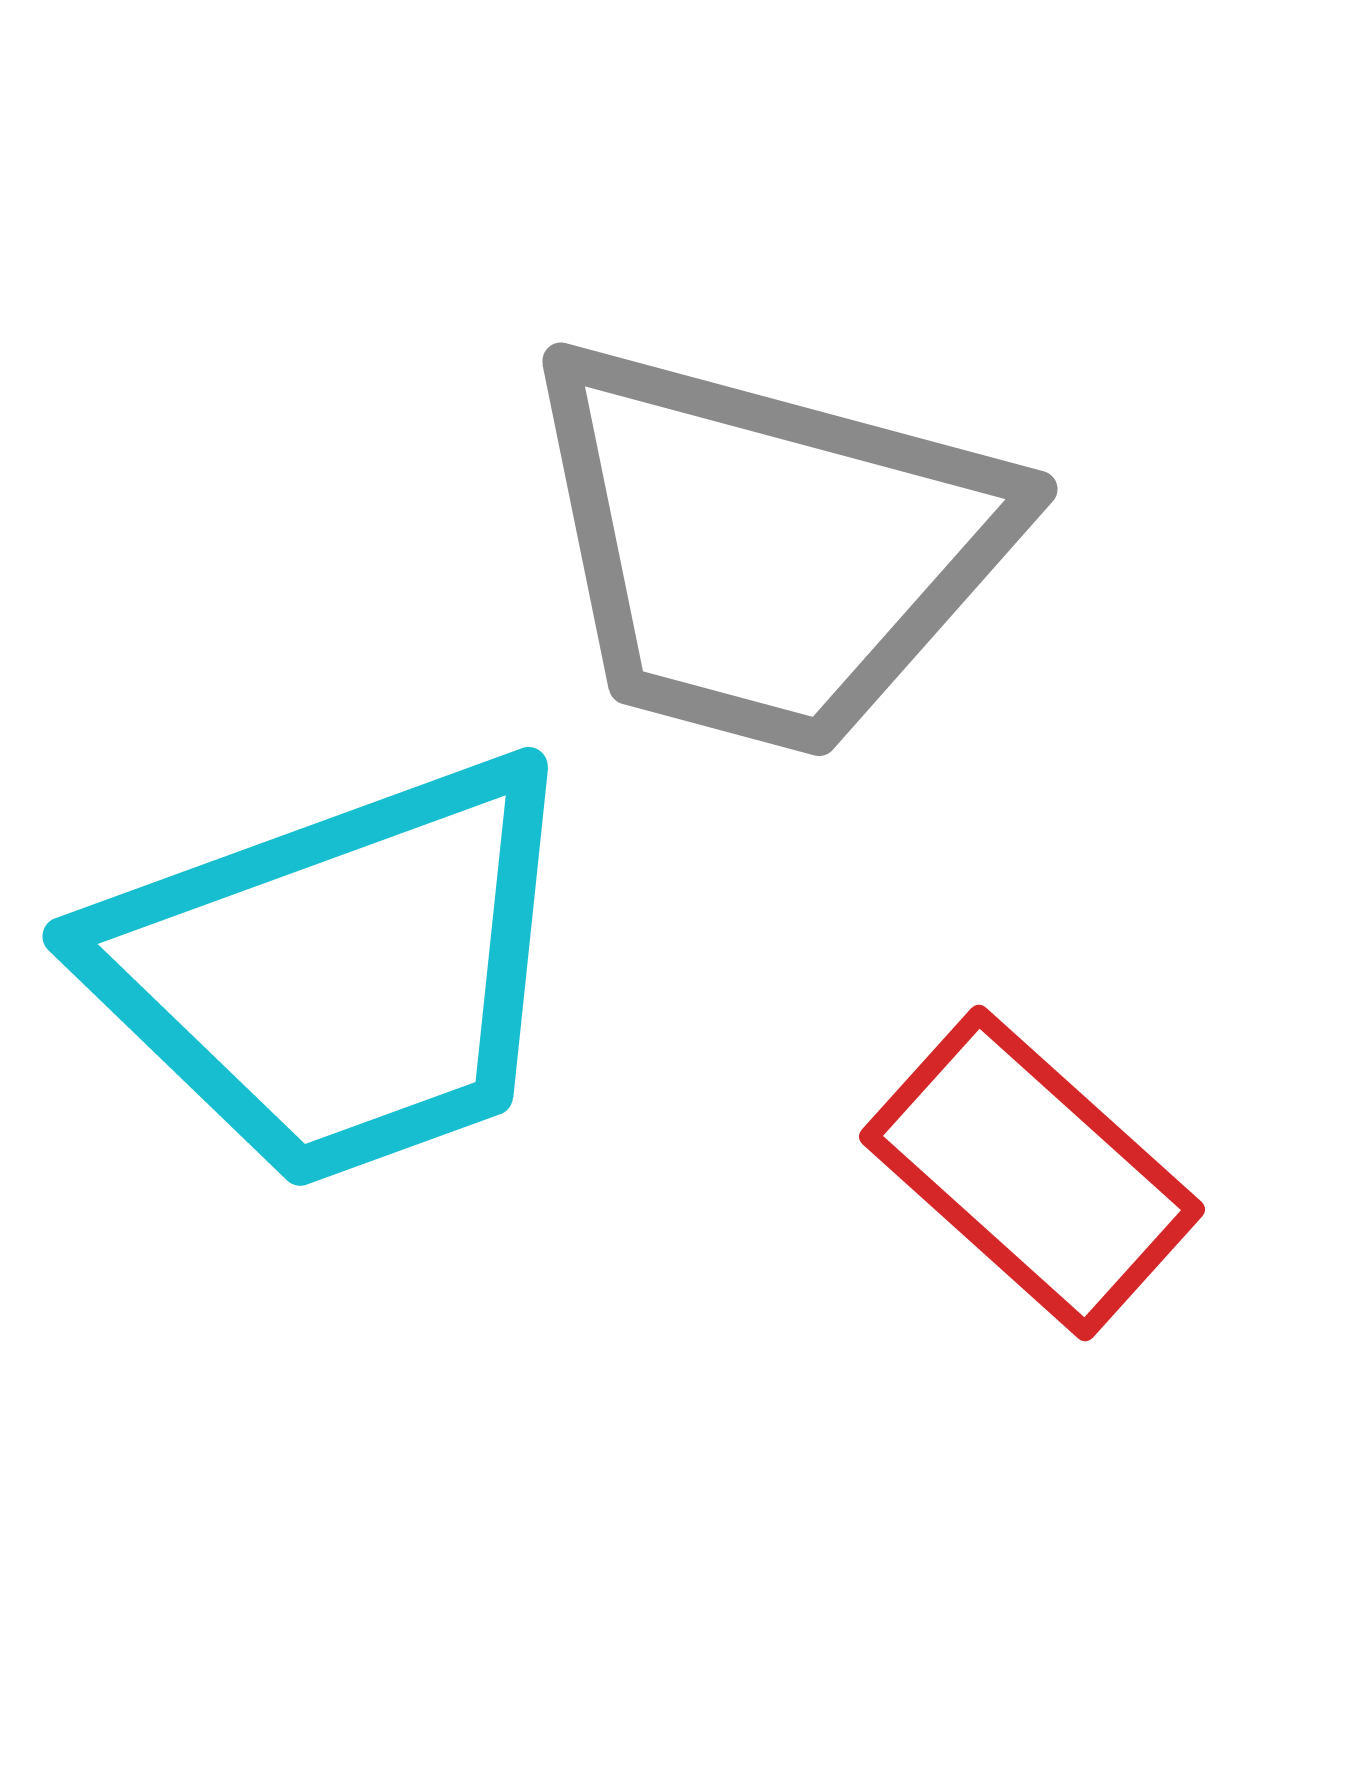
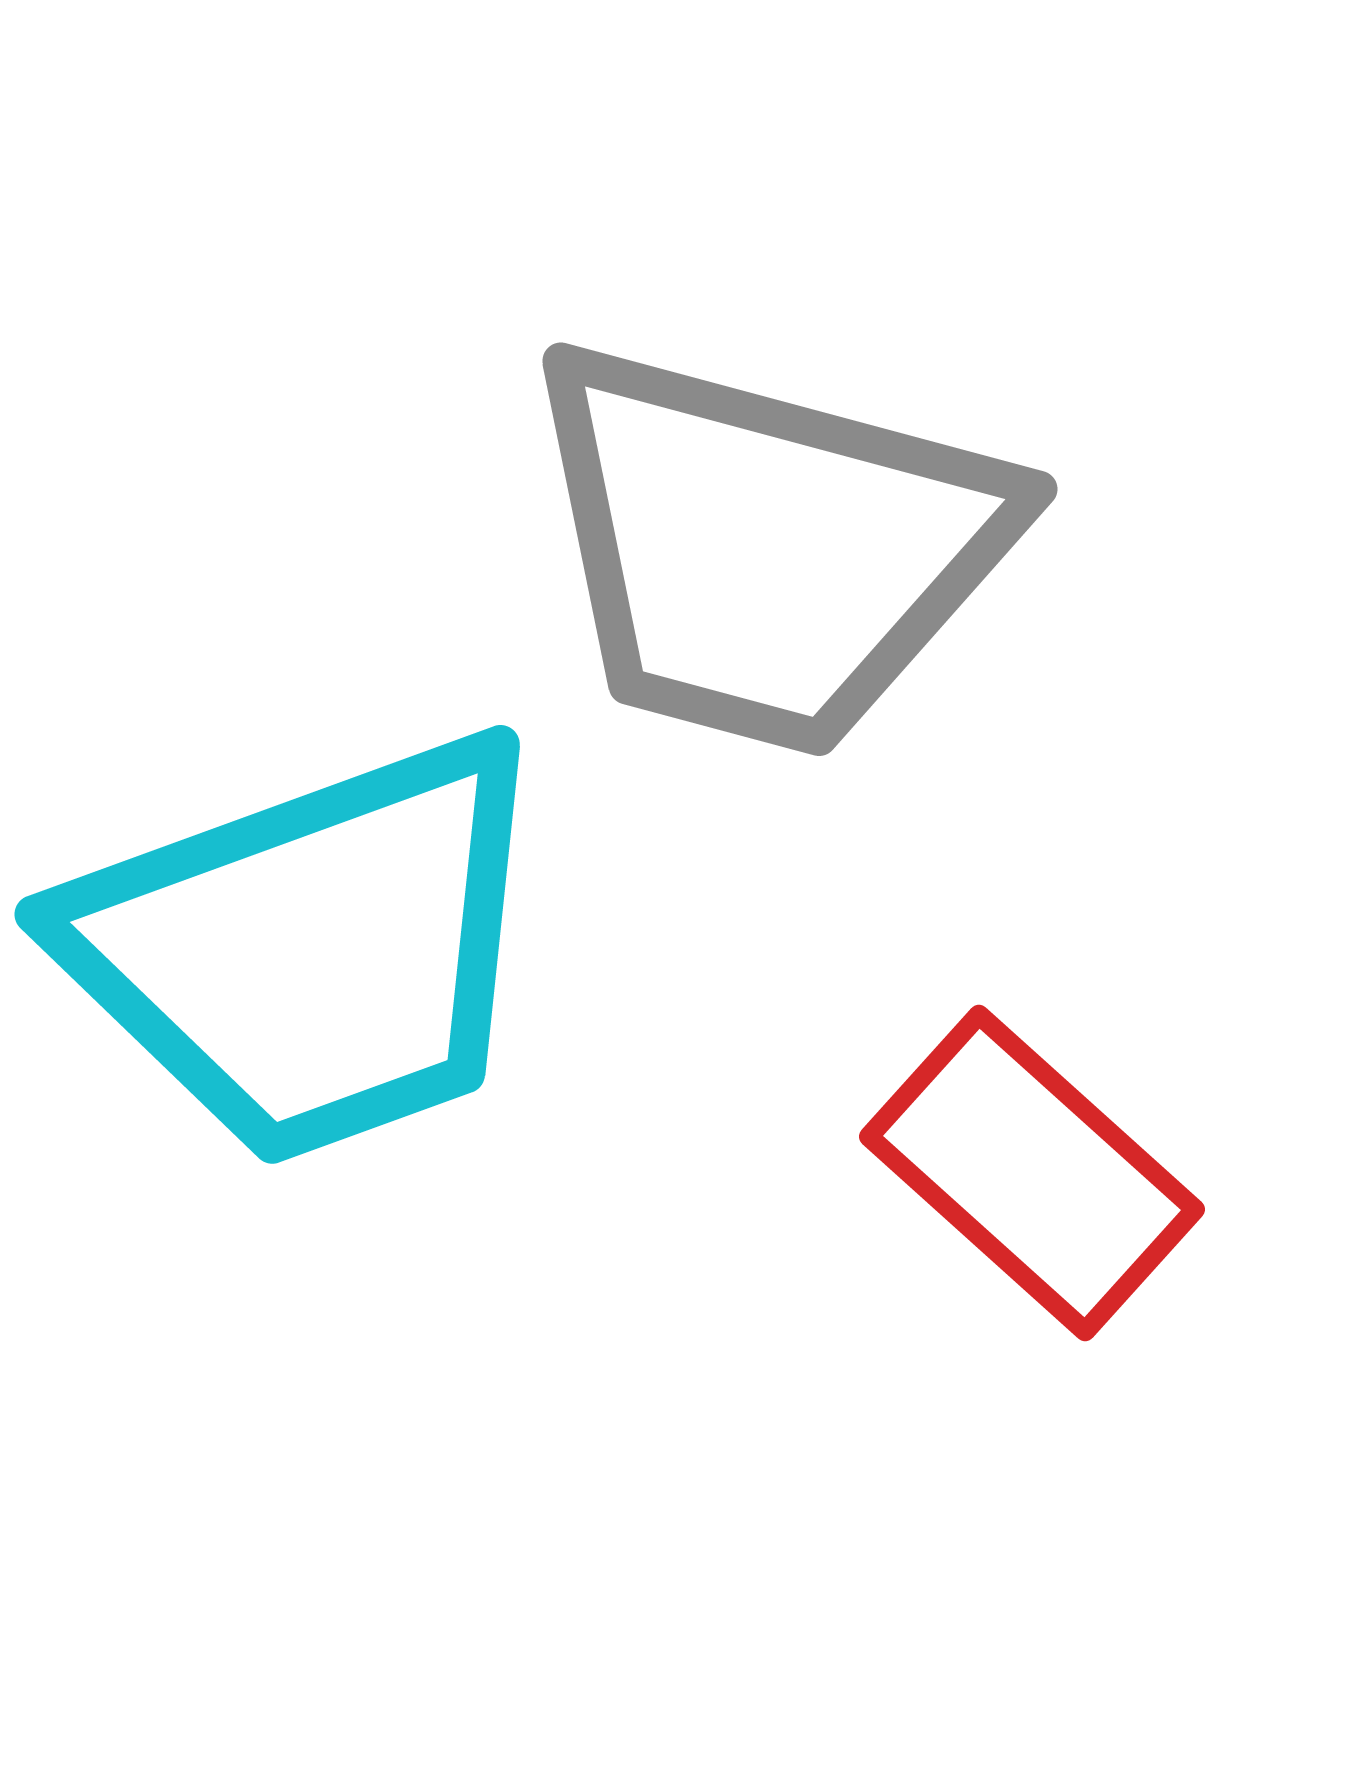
cyan trapezoid: moved 28 px left, 22 px up
